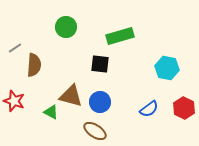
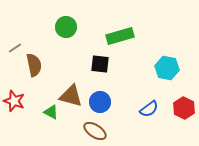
brown semicircle: rotated 15 degrees counterclockwise
